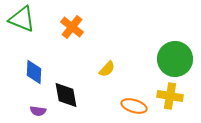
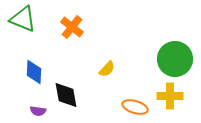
green triangle: moved 1 px right
yellow cross: rotated 10 degrees counterclockwise
orange ellipse: moved 1 px right, 1 px down
